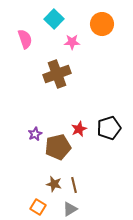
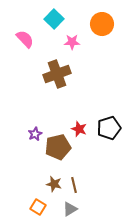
pink semicircle: rotated 24 degrees counterclockwise
red star: rotated 28 degrees counterclockwise
